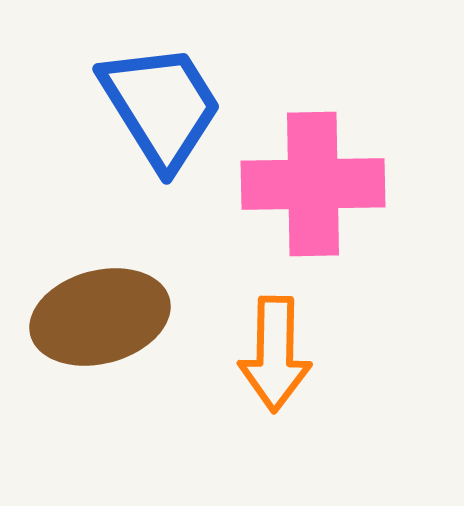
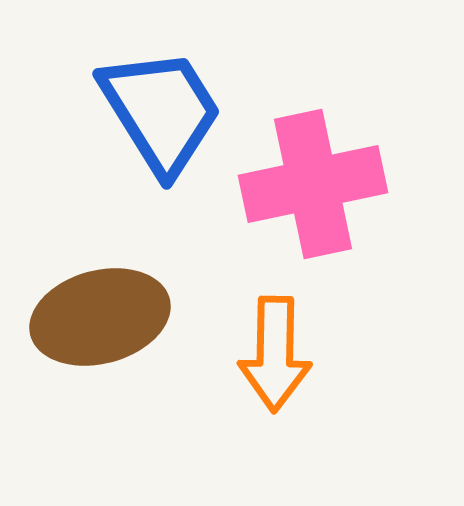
blue trapezoid: moved 5 px down
pink cross: rotated 11 degrees counterclockwise
